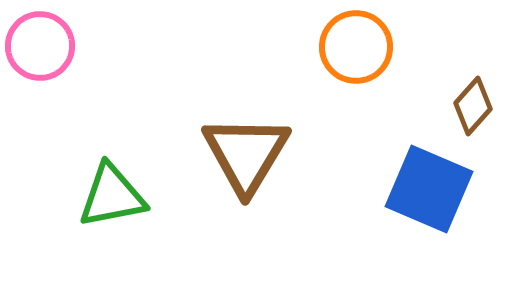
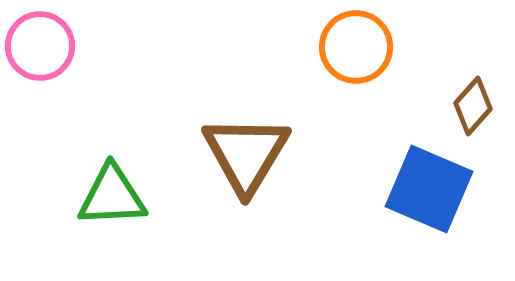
green triangle: rotated 8 degrees clockwise
